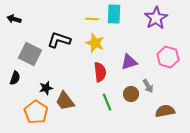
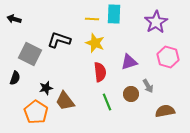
purple star: moved 4 px down
